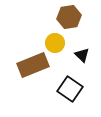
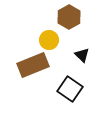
brown hexagon: rotated 20 degrees counterclockwise
yellow circle: moved 6 px left, 3 px up
